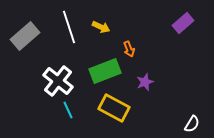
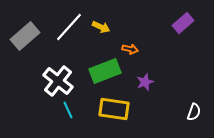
white line: rotated 60 degrees clockwise
orange arrow: moved 1 px right; rotated 56 degrees counterclockwise
yellow rectangle: moved 1 px down; rotated 20 degrees counterclockwise
white semicircle: moved 2 px right, 12 px up; rotated 12 degrees counterclockwise
